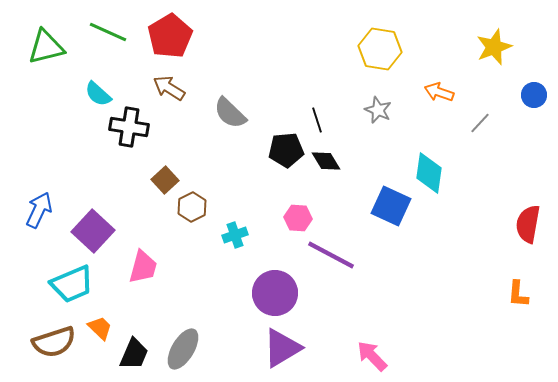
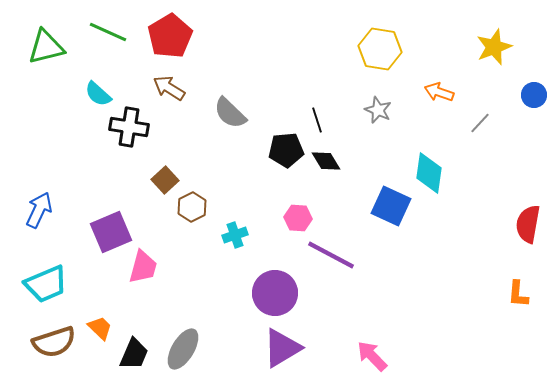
purple square: moved 18 px right, 1 px down; rotated 24 degrees clockwise
cyan trapezoid: moved 26 px left
